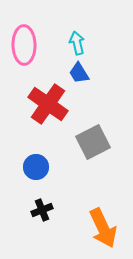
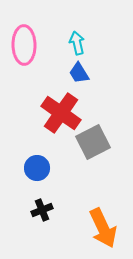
red cross: moved 13 px right, 9 px down
blue circle: moved 1 px right, 1 px down
